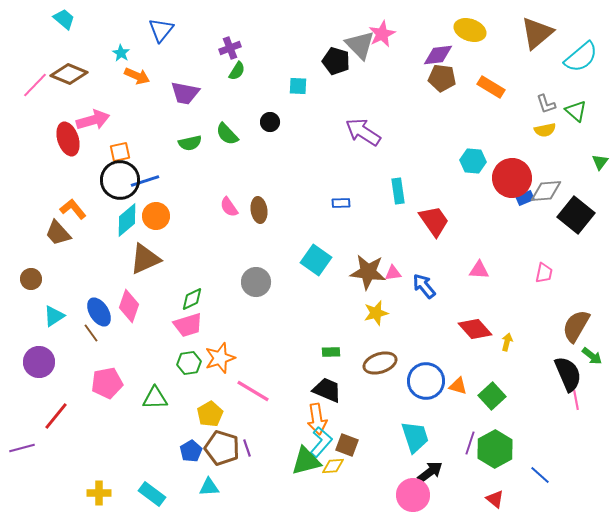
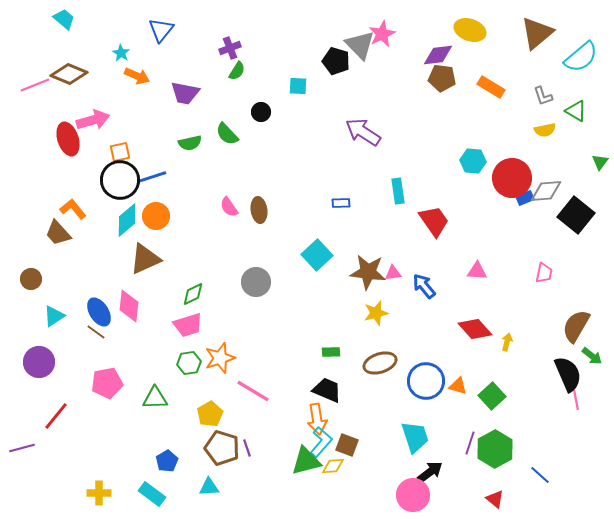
pink line at (35, 85): rotated 24 degrees clockwise
gray L-shape at (546, 104): moved 3 px left, 8 px up
green triangle at (576, 111): rotated 10 degrees counterclockwise
black circle at (270, 122): moved 9 px left, 10 px up
blue line at (145, 181): moved 7 px right, 4 px up
cyan square at (316, 260): moved 1 px right, 5 px up; rotated 12 degrees clockwise
pink triangle at (479, 270): moved 2 px left, 1 px down
green diamond at (192, 299): moved 1 px right, 5 px up
pink diamond at (129, 306): rotated 12 degrees counterclockwise
brown line at (91, 333): moved 5 px right, 1 px up; rotated 18 degrees counterclockwise
blue pentagon at (191, 451): moved 24 px left, 10 px down
